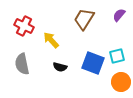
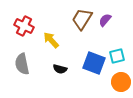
purple semicircle: moved 14 px left, 5 px down
brown trapezoid: moved 2 px left
blue square: moved 1 px right
black semicircle: moved 2 px down
